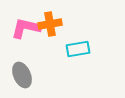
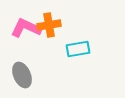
orange cross: moved 1 px left, 1 px down
pink L-shape: rotated 12 degrees clockwise
